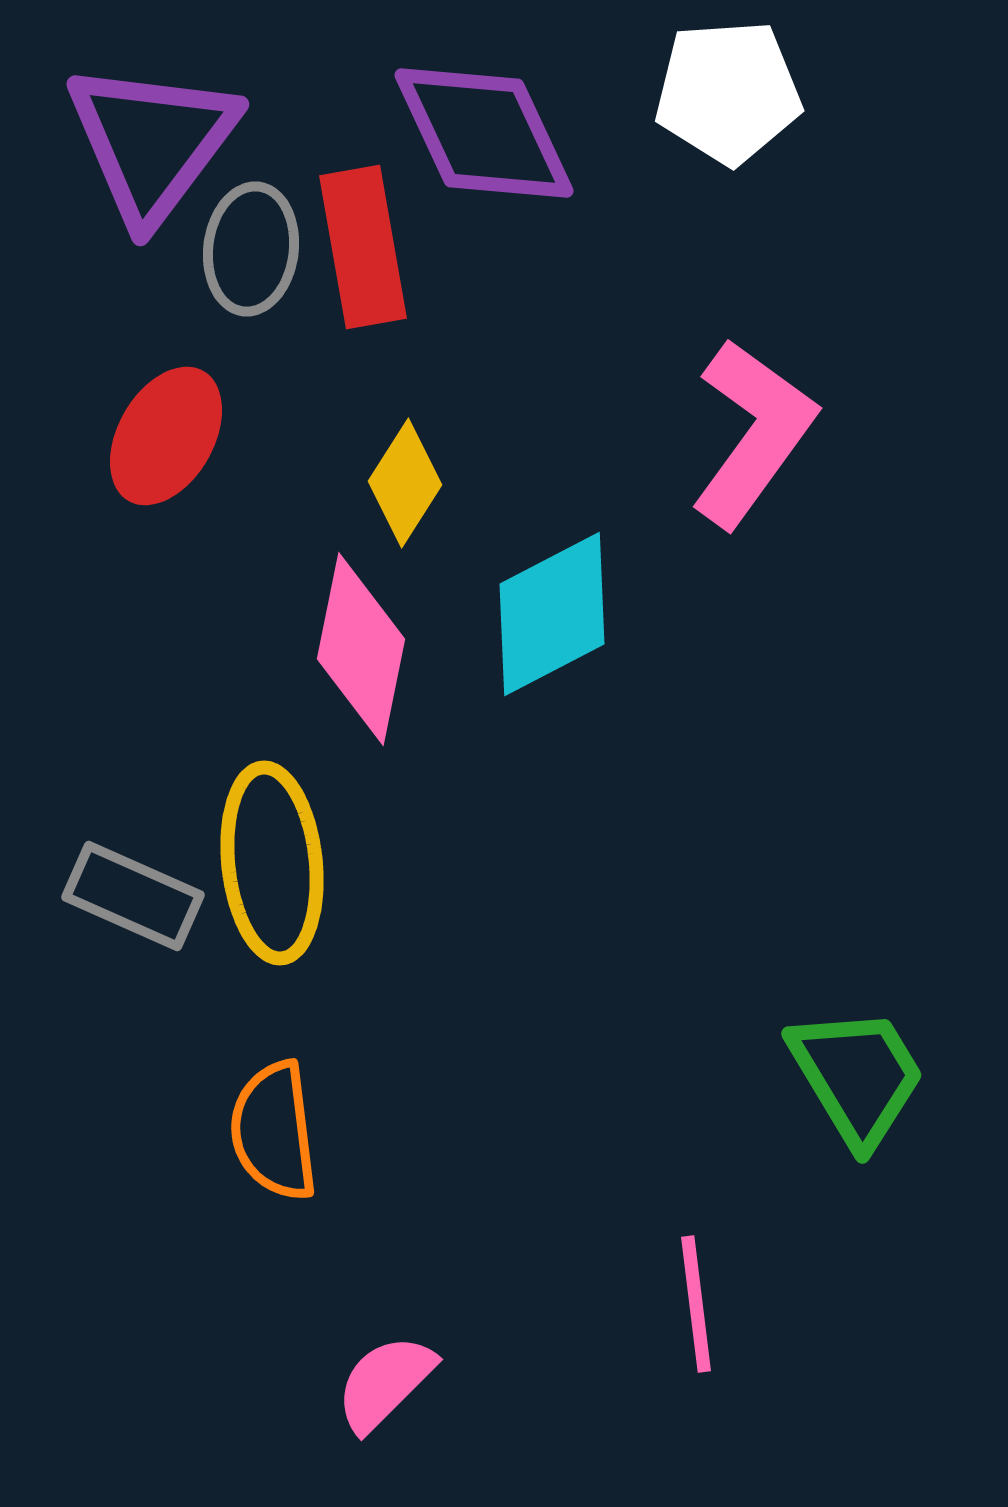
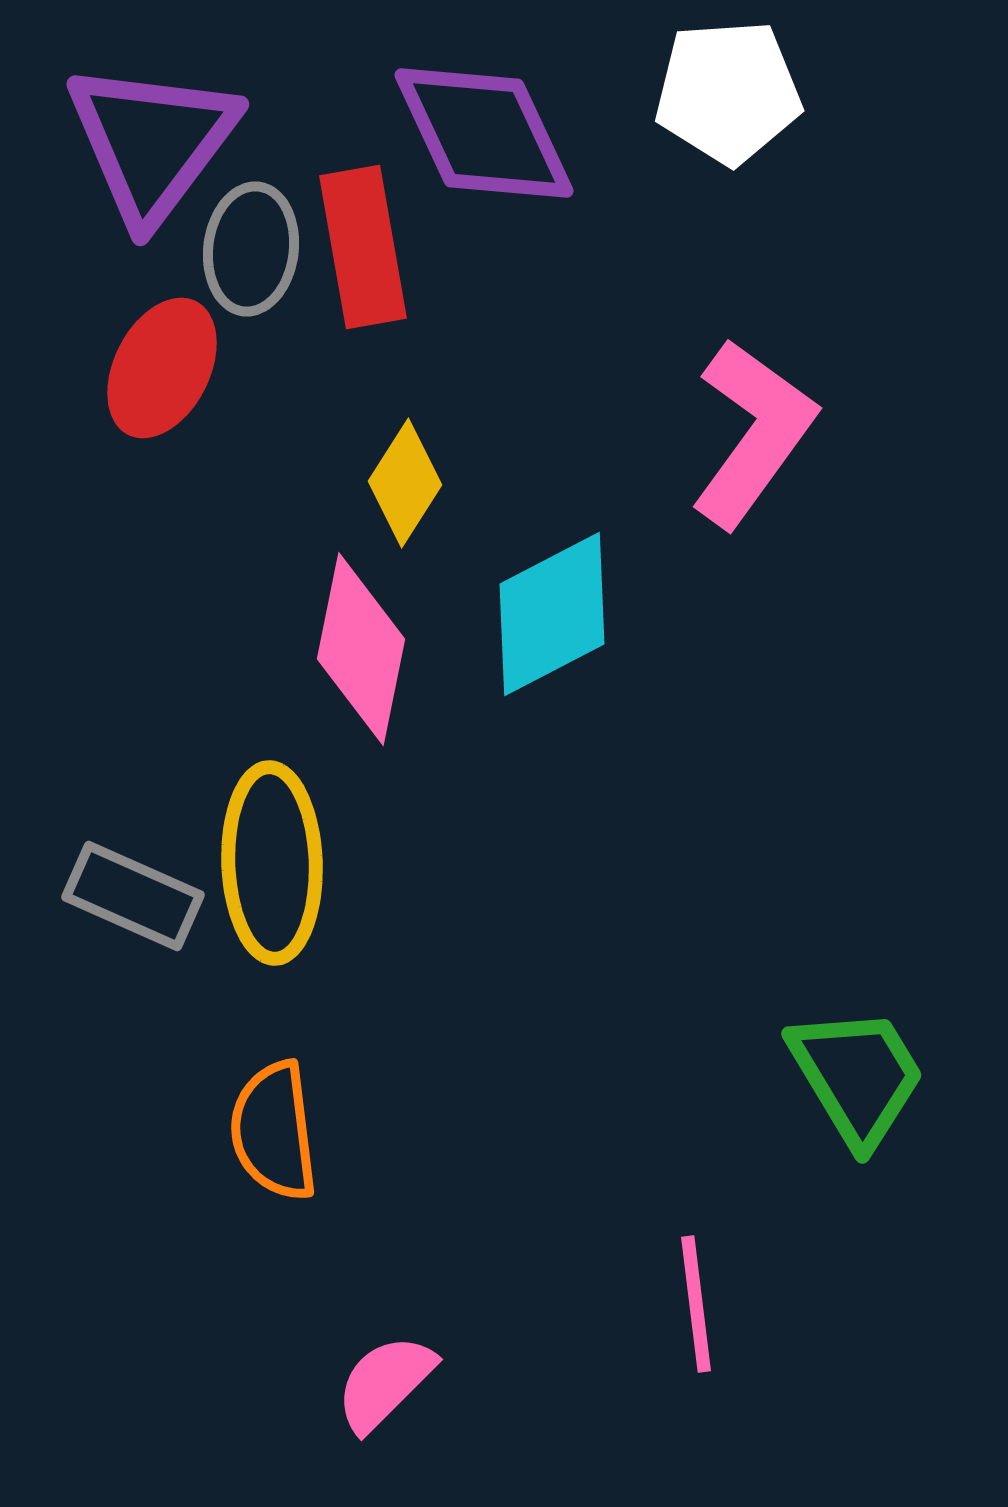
red ellipse: moved 4 px left, 68 px up; rotated 3 degrees counterclockwise
yellow ellipse: rotated 4 degrees clockwise
